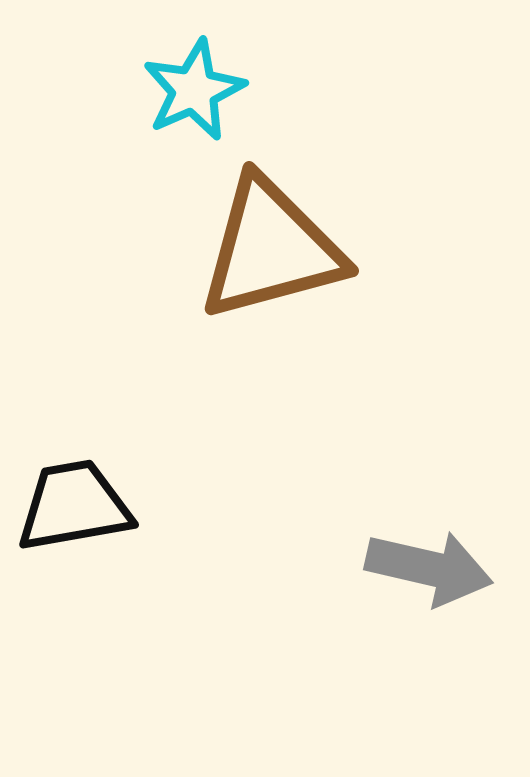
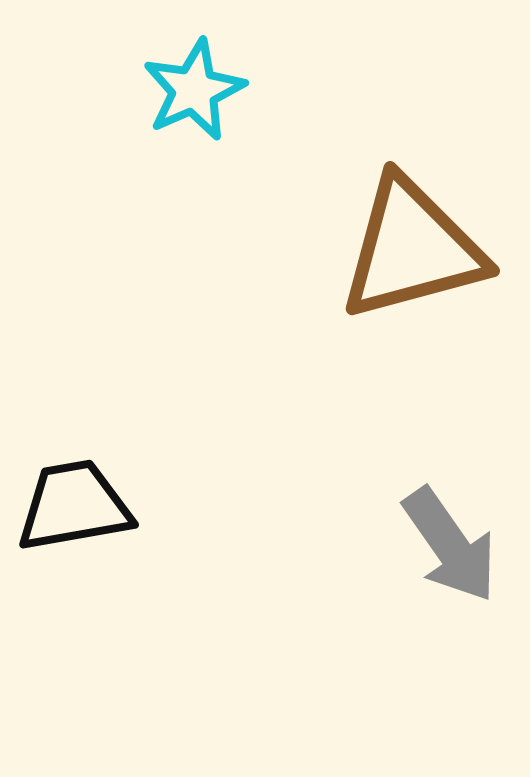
brown triangle: moved 141 px right
gray arrow: moved 21 px right, 23 px up; rotated 42 degrees clockwise
